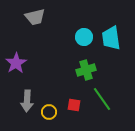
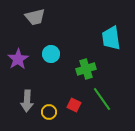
cyan circle: moved 33 px left, 17 px down
purple star: moved 2 px right, 4 px up
green cross: moved 1 px up
red square: rotated 16 degrees clockwise
